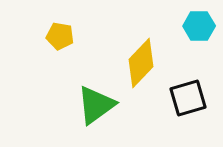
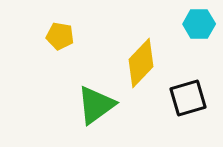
cyan hexagon: moved 2 px up
